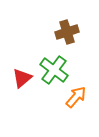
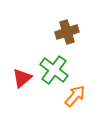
orange arrow: moved 1 px left, 1 px up
